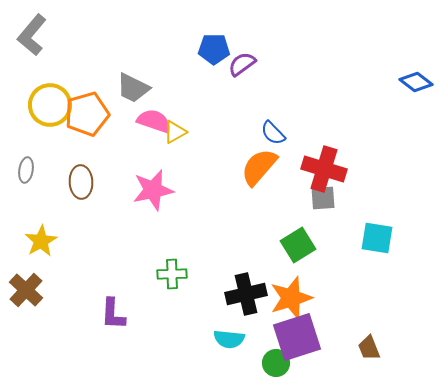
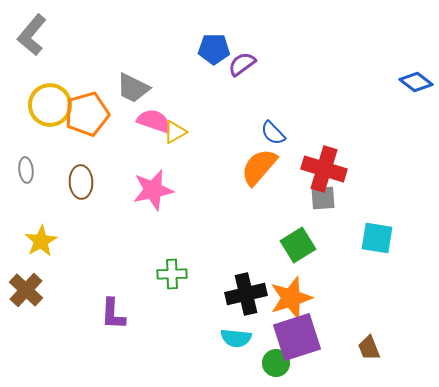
gray ellipse: rotated 15 degrees counterclockwise
cyan semicircle: moved 7 px right, 1 px up
